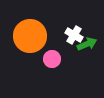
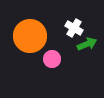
white cross: moved 7 px up
